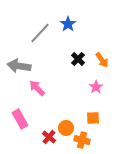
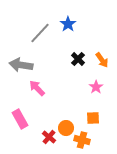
gray arrow: moved 2 px right, 1 px up
